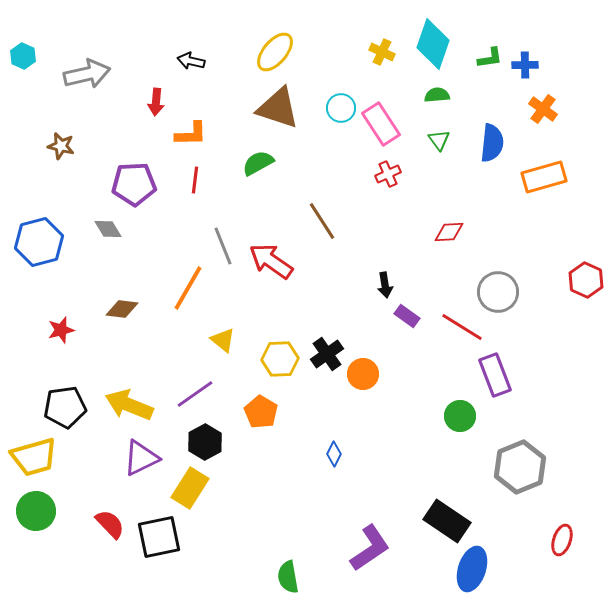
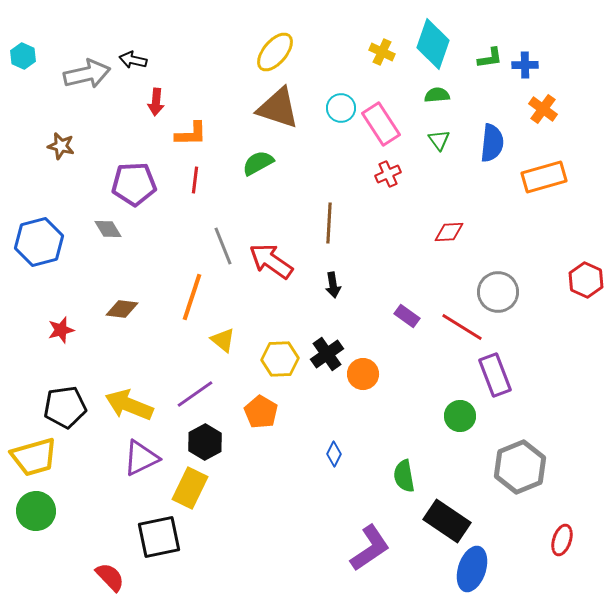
black arrow at (191, 61): moved 58 px left, 1 px up
brown line at (322, 221): moved 7 px right, 2 px down; rotated 36 degrees clockwise
black arrow at (385, 285): moved 52 px left
orange line at (188, 288): moved 4 px right, 9 px down; rotated 12 degrees counterclockwise
yellow rectangle at (190, 488): rotated 6 degrees counterclockwise
red semicircle at (110, 524): moved 53 px down
green semicircle at (288, 577): moved 116 px right, 101 px up
